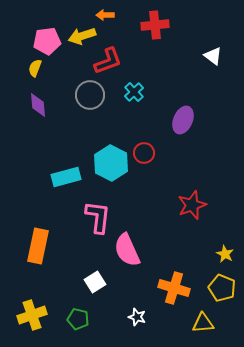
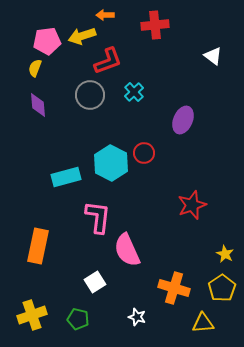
yellow pentagon: rotated 16 degrees clockwise
